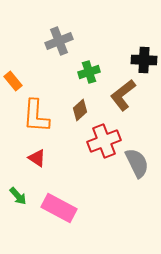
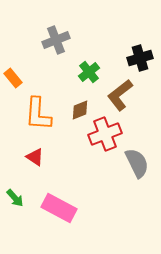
gray cross: moved 3 px left, 1 px up
black cross: moved 4 px left, 2 px up; rotated 20 degrees counterclockwise
green cross: rotated 20 degrees counterclockwise
orange rectangle: moved 3 px up
brown L-shape: moved 3 px left
brown diamond: rotated 20 degrees clockwise
orange L-shape: moved 2 px right, 2 px up
red cross: moved 1 px right, 7 px up
red triangle: moved 2 px left, 1 px up
green arrow: moved 3 px left, 2 px down
